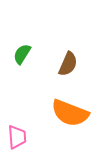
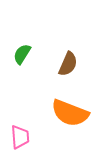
pink trapezoid: moved 3 px right
